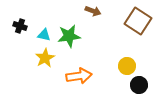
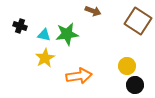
green star: moved 2 px left, 2 px up
black circle: moved 4 px left
